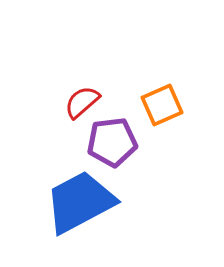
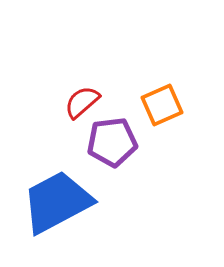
blue trapezoid: moved 23 px left
